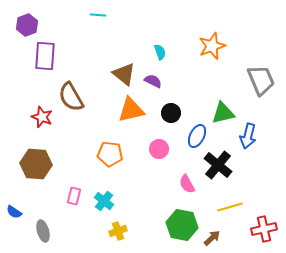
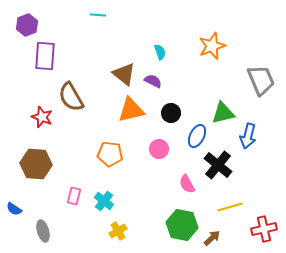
blue semicircle: moved 3 px up
yellow cross: rotated 12 degrees counterclockwise
